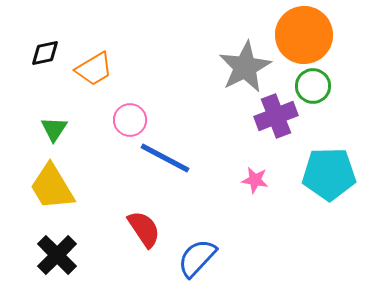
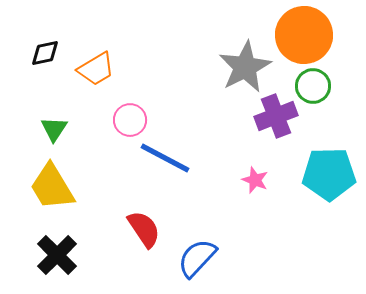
orange trapezoid: moved 2 px right
pink star: rotated 12 degrees clockwise
